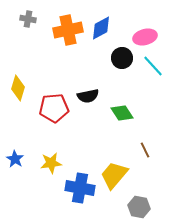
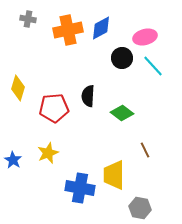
black semicircle: rotated 105 degrees clockwise
green diamond: rotated 20 degrees counterclockwise
blue star: moved 2 px left, 1 px down
yellow star: moved 3 px left, 10 px up; rotated 15 degrees counterclockwise
yellow trapezoid: rotated 40 degrees counterclockwise
gray hexagon: moved 1 px right, 1 px down
